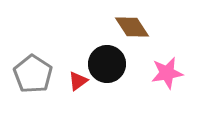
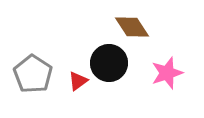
black circle: moved 2 px right, 1 px up
pink star: rotated 8 degrees counterclockwise
